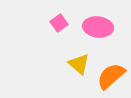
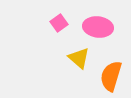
yellow triangle: moved 6 px up
orange semicircle: rotated 32 degrees counterclockwise
